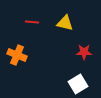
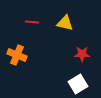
red star: moved 2 px left, 2 px down
